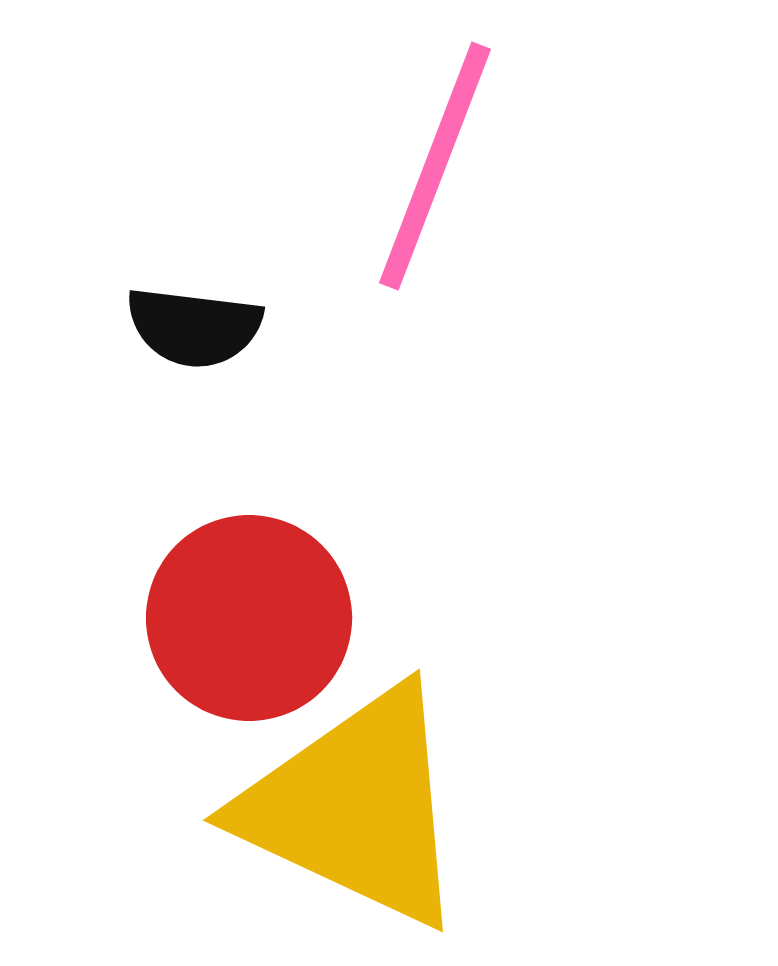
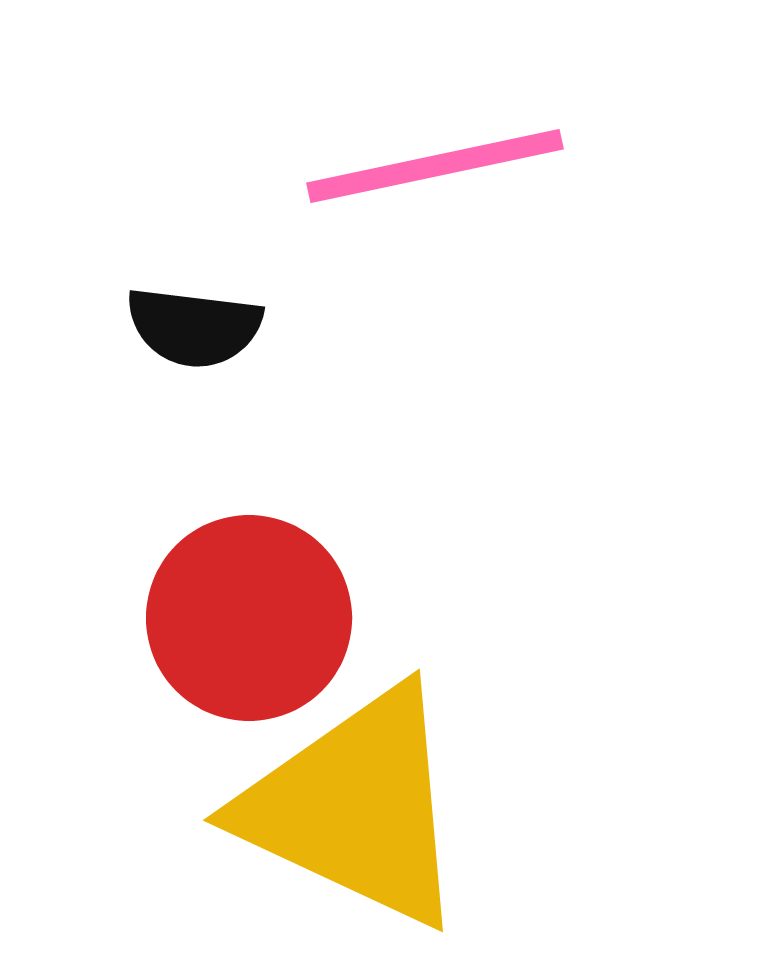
pink line: rotated 57 degrees clockwise
